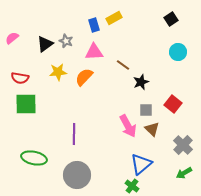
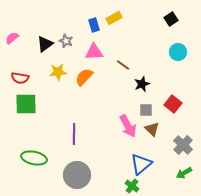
black star: moved 1 px right, 2 px down
